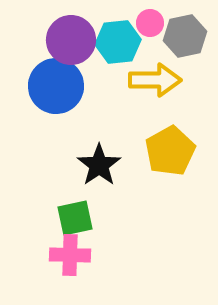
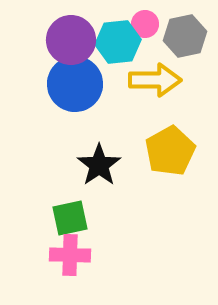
pink circle: moved 5 px left, 1 px down
blue circle: moved 19 px right, 2 px up
green square: moved 5 px left
